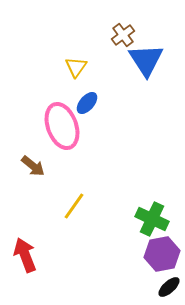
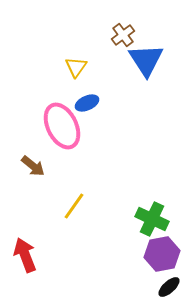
blue ellipse: rotated 25 degrees clockwise
pink ellipse: rotated 6 degrees counterclockwise
